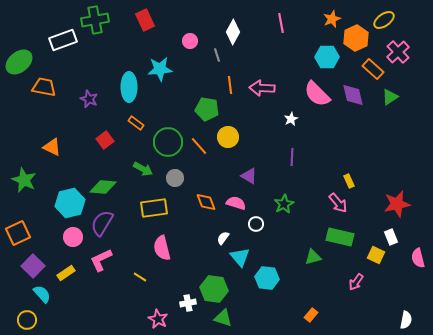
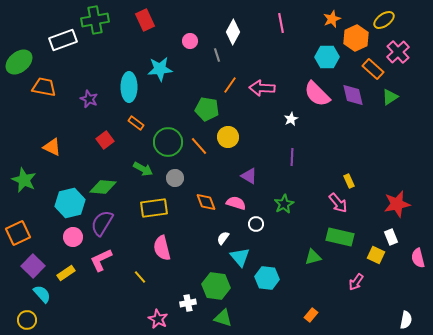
orange line at (230, 85): rotated 42 degrees clockwise
yellow line at (140, 277): rotated 16 degrees clockwise
green hexagon at (214, 289): moved 2 px right, 3 px up
